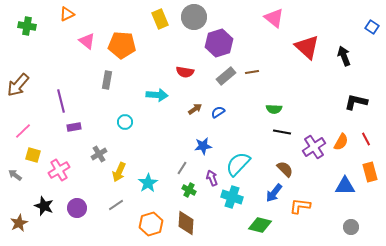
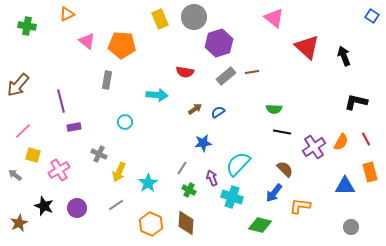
blue square at (372, 27): moved 11 px up
blue star at (203, 146): moved 3 px up
gray cross at (99, 154): rotated 35 degrees counterclockwise
orange hexagon at (151, 224): rotated 20 degrees counterclockwise
